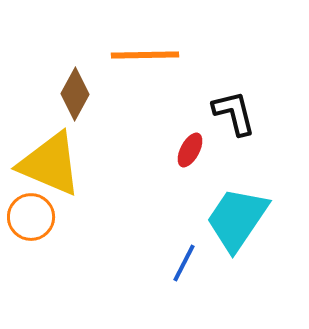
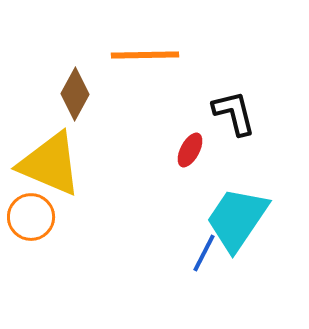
blue line: moved 20 px right, 10 px up
